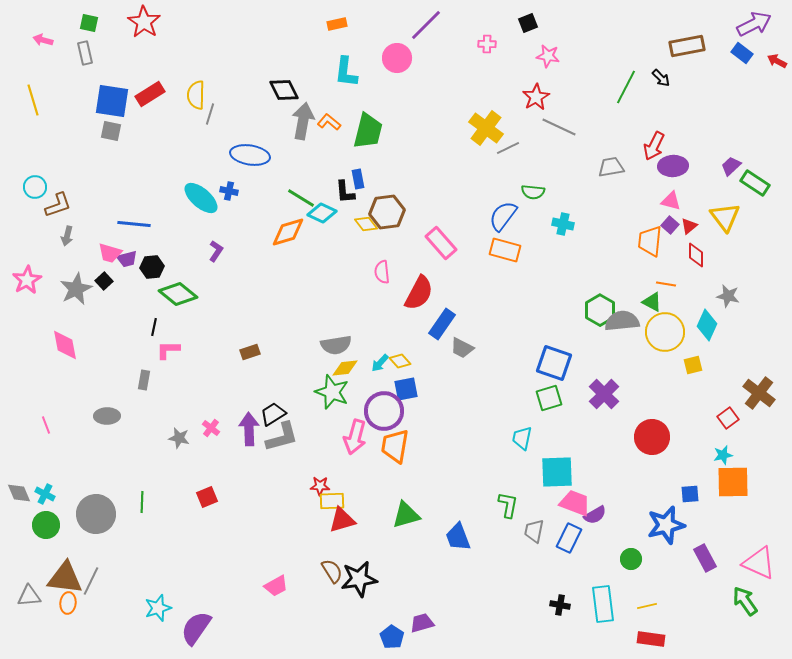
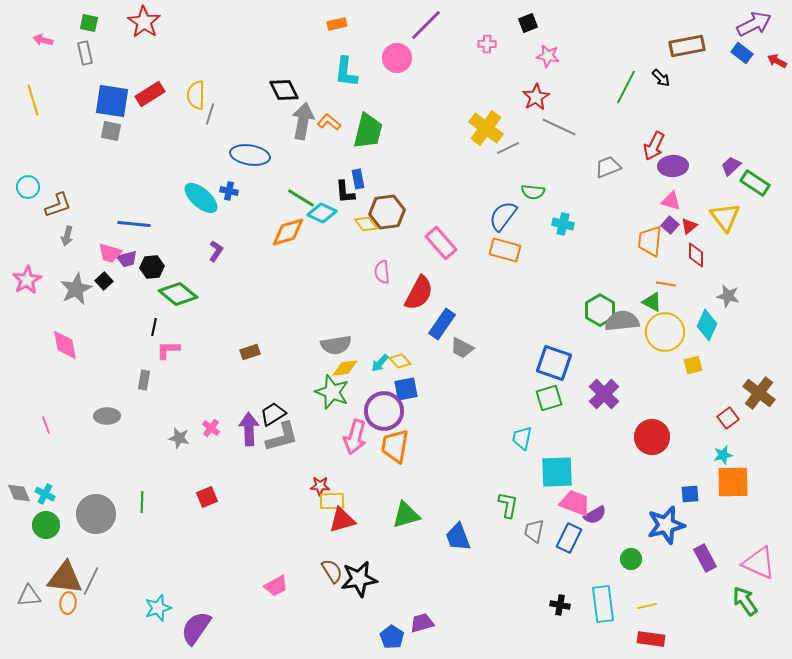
gray trapezoid at (611, 167): moved 3 px left; rotated 12 degrees counterclockwise
cyan circle at (35, 187): moved 7 px left
